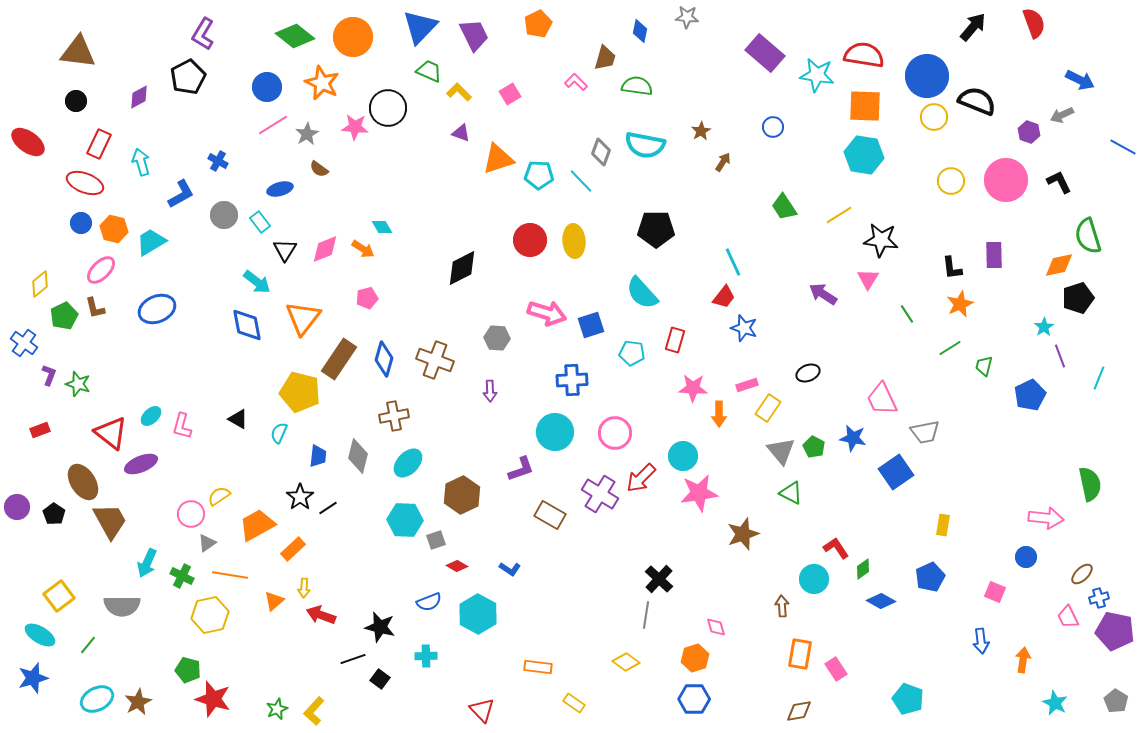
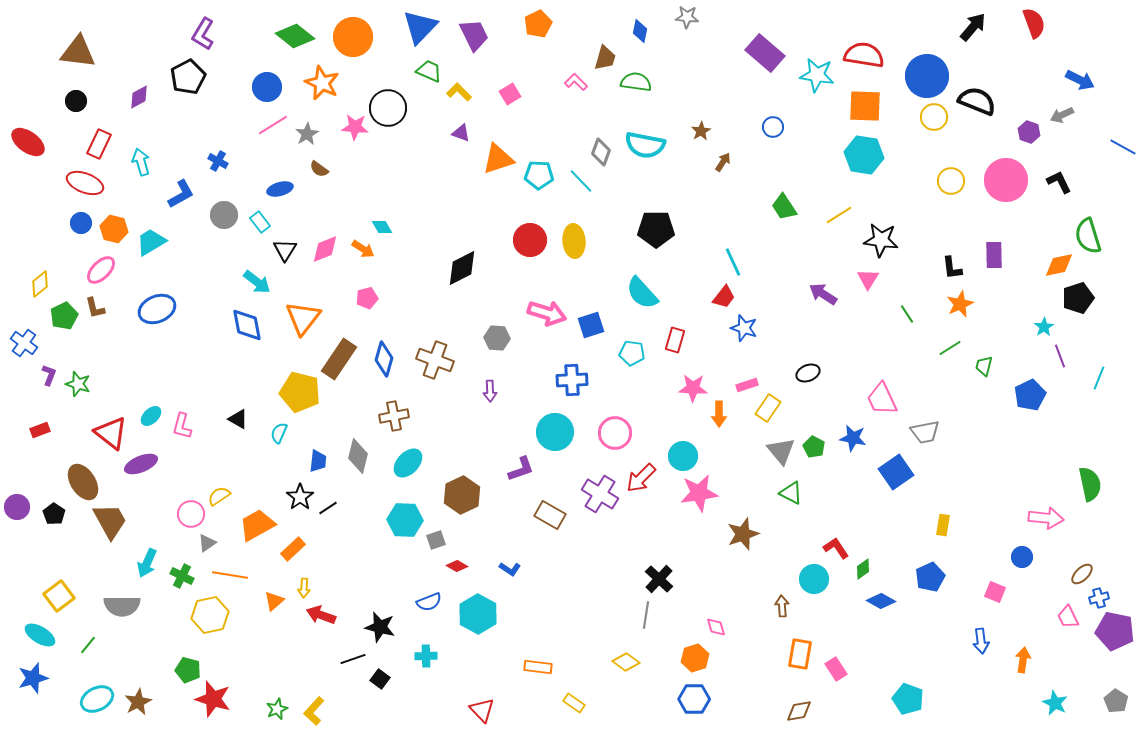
green semicircle at (637, 86): moved 1 px left, 4 px up
blue trapezoid at (318, 456): moved 5 px down
blue circle at (1026, 557): moved 4 px left
